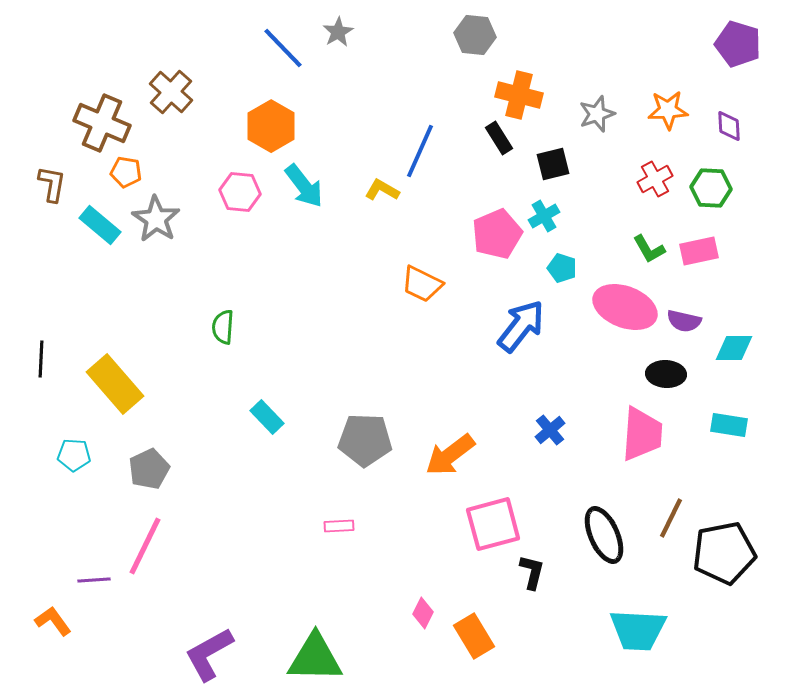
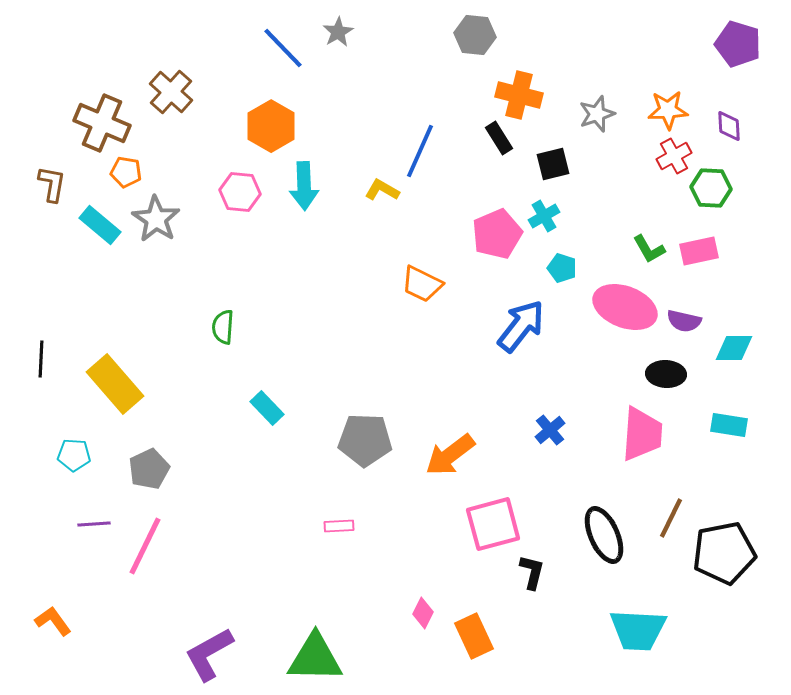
red cross at (655, 179): moved 19 px right, 23 px up
cyan arrow at (304, 186): rotated 36 degrees clockwise
cyan rectangle at (267, 417): moved 9 px up
purple line at (94, 580): moved 56 px up
orange rectangle at (474, 636): rotated 6 degrees clockwise
